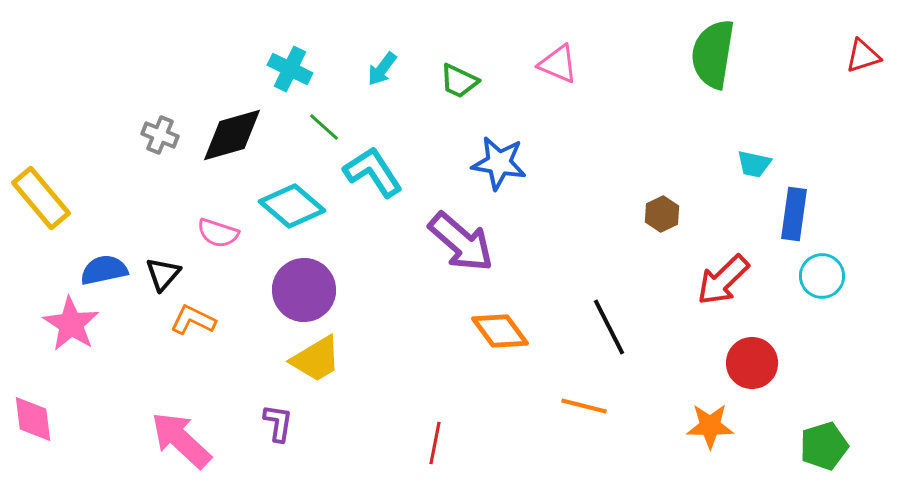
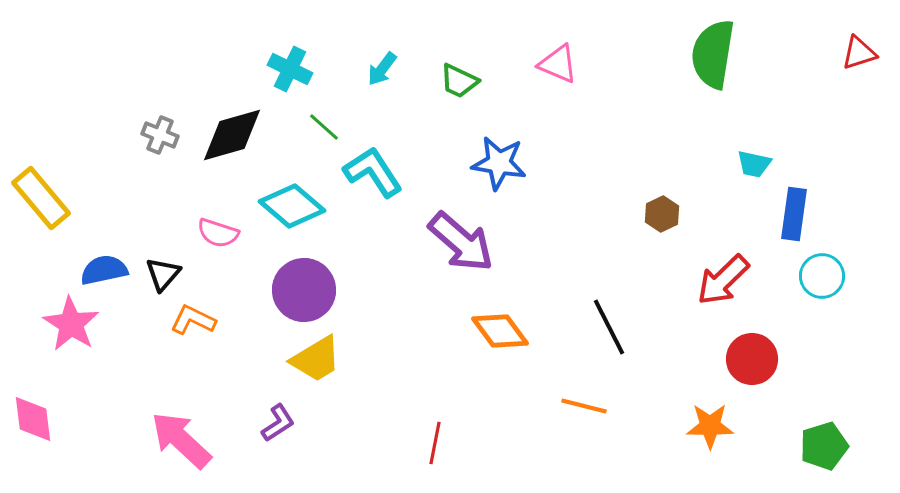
red triangle: moved 4 px left, 3 px up
red circle: moved 4 px up
purple L-shape: rotated 48 degrees clockwise
